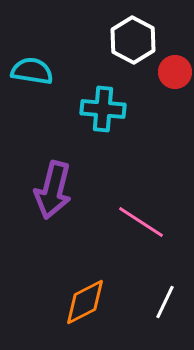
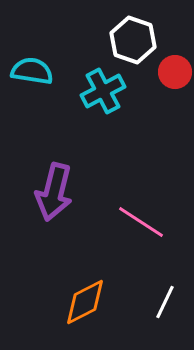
white hexagon: rotated 9 degrees counterclockwise
cyan cross: moved 18 px up; rotated 33 degrees counterclockwise
purple arrow: moved 1 px right, 2 px down
